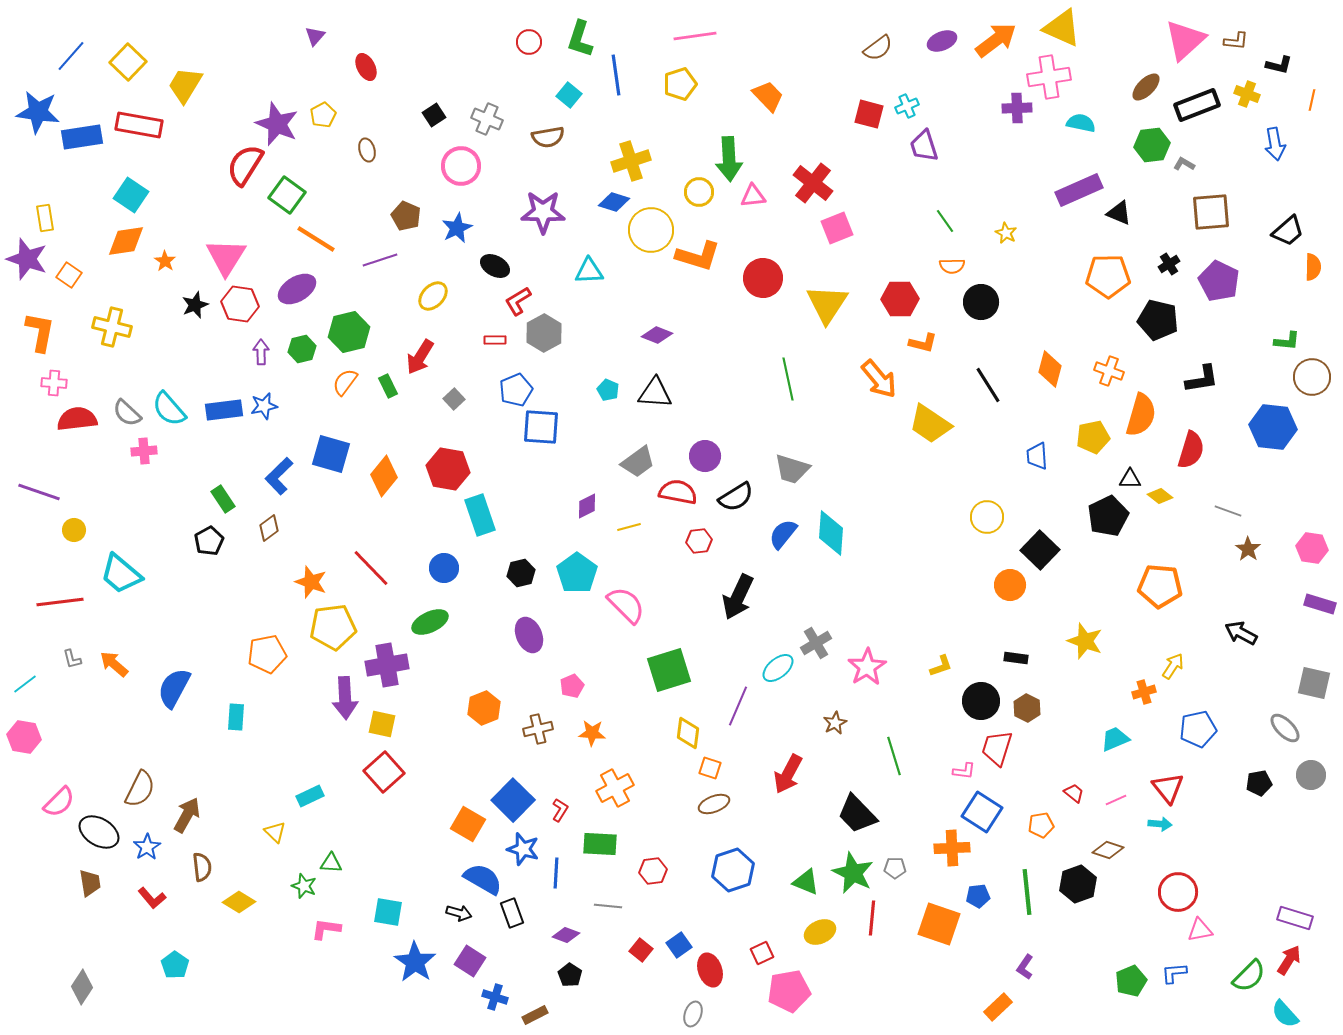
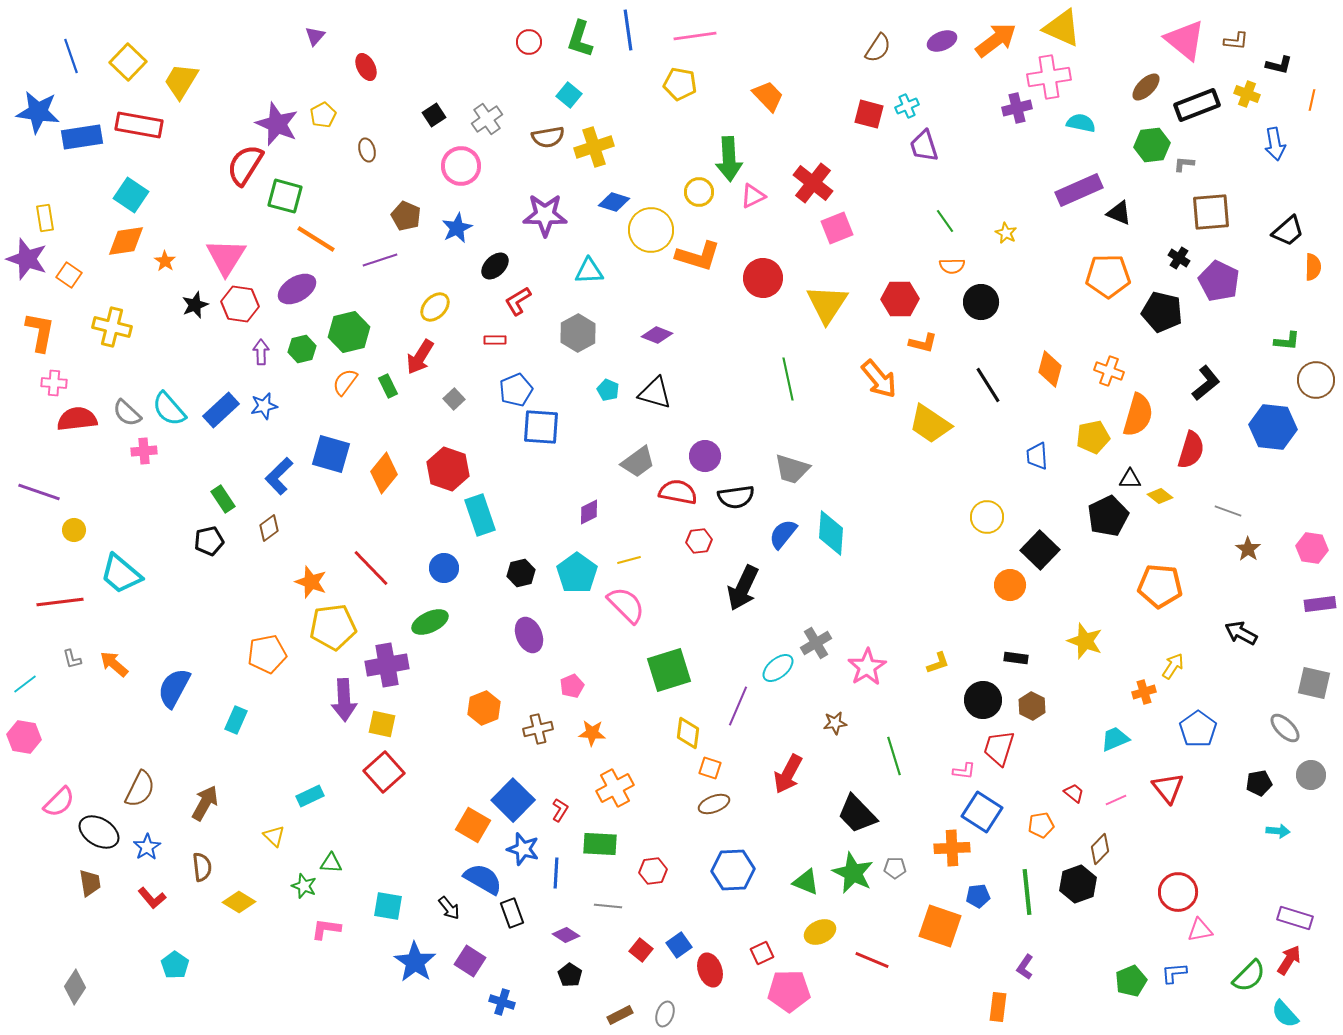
pink triangle at (1185, 40): rotated 39 degrees counterclockwise
brown semicircle at (878, 48): rotated 20 degrees counterclockwise
blue line at (71, 56): rotated 60 degrees counterclockwise
blue line at (616, 75): moved 12 px right, 45 px up
yellow pentagon at (680, 84): rotated 28 degrees clockwise
yellow trapezoid at (185, 85): moved 4 px left, 4 px up
purple cross at (1017, 108): rotated 12 degrees counterclockwise
gray cross at (487, 119): rotated 32 degrees clockwise
yellow cross at (631, 161): moved 37 px left, 14 px up
gray L-shape at (1184, 164): rotated 25 degrees counterclockwise
green square at (287, 195): moved 2 px left, 1 px down; rotated 21 degrees counterclockwise
pink triangle at (753, 196): rotated 20 degrees counterclockwise
purple star at (543, 212): moved 2 px right, 3 px down
black cross at (1169, 264): moved 10 px right, 6 px up; rotated 25 degrees counterclockwise
black ellipse at (495, 266): rotated 72 degrees counterclockwise
yellow ellipse at (433, 296): moved 2 px right, 11 px down
black pentagon at (1158, 320): moved 4 px right, 8 px up
gray hexagon at (544, 333): moved 34 px right
brown circle at (1312, 377): moved 4 px right, 3 px down
black L-shape at (1202, 379): moved 4 px right, 4 px down; rotated 30 degrees counterclockwise
black triangle at (655, 393): rotated 12 degrees clockwise
blue rectangle at (224, 410): moved 3 px left; rotated 36 degrees counterclockwise
orange semicircle at (1141, 415): moved 3 px left
red hexagon at (448, 469): rotated 9 degrees clockwise
orange diamond at (384, 476): moved 3 px up
black semicircle at (736, 497): rotated 24 degrees clockwise
purple diamond at (587, 506): moved 2 px right, 6 px down
yellow line at (629, 527): moved 33 px down
black pentagon at (209, 541): rotated 16 degrees clockwise
black arrow at (738, 597): moved 5 px right, 9 px up
purple rectangle at (1320, 604): rotated 24 degrees counterclockwise
yellow L-shape at (941, 666): moved 3 px left, 3 px up
purple arrow at (345, 698): moved 1 px left, 2 px down
black circle at (981, 701): moved 2 px right, 1 px up
brown hexagon at (1027, 708): moved 5 px right, 2 px up
cyan rectangle at (236, 717): moved 3 px down; rotated 20 degrees clockwise
brown star at (835, 723): rotated 20 degrees clockwise
blue pentagon at (1198, 729): rotated 24 degrees counterclockwise
red trapezoid at (997, 748): moved 2 px right
brown arrow at (187, 815): moved 18 px right, 12 px up
orange square at (468, 824): moved 5 px right, 1 px down
cyan arrow at (1160, 824): moved 118 px right, 7 px down
yellow triangle at (275, 832): moved 1 px left, 4 px down
brown diamond at (1108, 850): moved 8 px left, 1 px up; rotated 64 degrees counterclockwise
blue hexagon at (733, 870): rotated 15 degrees clockwise
cyan square at (388, 912): moved 6 px up
black arrow at (459, 913): moved 10 px left, 5 px up; rotated 35 degrees clockwise
red line at (872, 918): moved 42 px down; rotated 72 degrees counterclockwise
orange square at (939, 924): moved 1 px right, 2 px down
purple diamond at (566, 935): rotated 12 degrees clockwise
gray diamond at (82, 987): moved 7 px left
pink pentagon at (789, 991): rotated 9 degrees clockwise
blue cross at (495, 997): moved 7 px right, 5 px down
orange rectangle at (998, 1007): rotated 40 degrees counterclockwise
gray ellipse at (693, 1014): moved 28 px left
brown rectangle at (535, 1015): moved 85 px right
